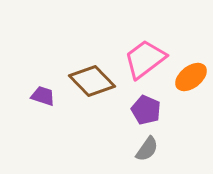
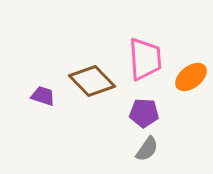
pink trapezoid: rotated 123 degrees clockwise
purple pentagon: moved 2 px left, 3 px down; rotated 20 degrees counterclockwise
